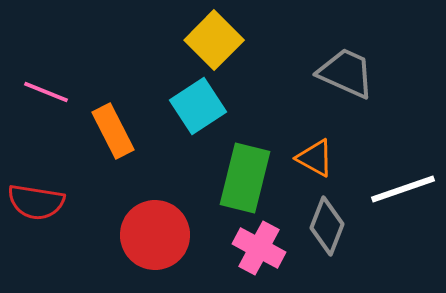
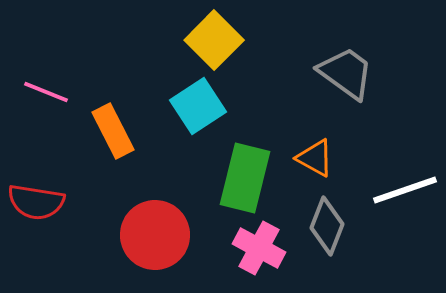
gray trapezoid: rotated 12 degrees clockwise
white line: moved 2 px right, 1 px down
